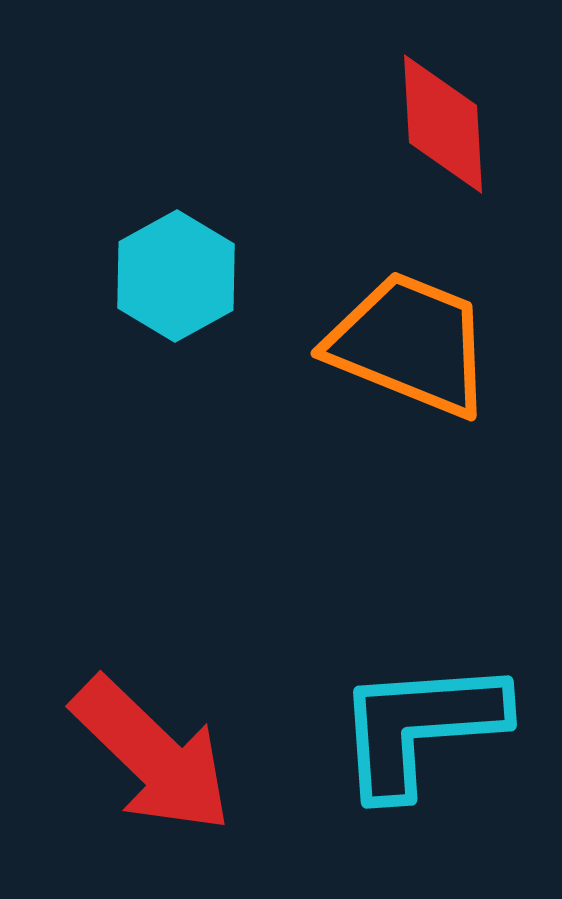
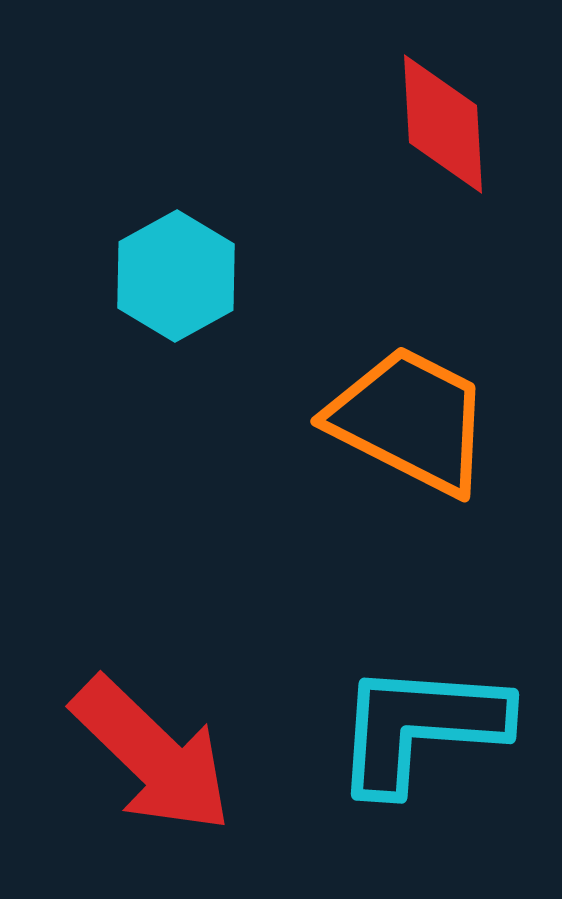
orange trapezoid: moved 76 px down; rotated 5 degrees clockwise
cyan L-shape: rotated 8 degrees clockwise
